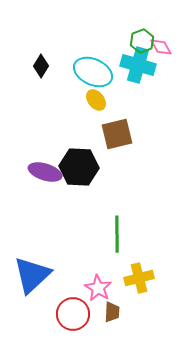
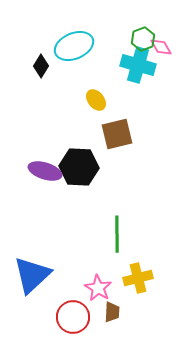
green hexagon: moved 1 px right, 2 px up
cyan ellipse: moved 19 px left, 26 px up; rotated 48 degrees counterclockwise
purple ellipse: moved 1 px up
yellow cross: moved 1 px left
red circle: moved 3 px down
